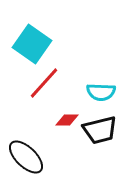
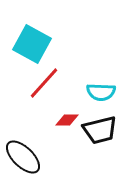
cyan square: rotated 6 degrees counterclockwise
black ellipse: moved 3 px left
